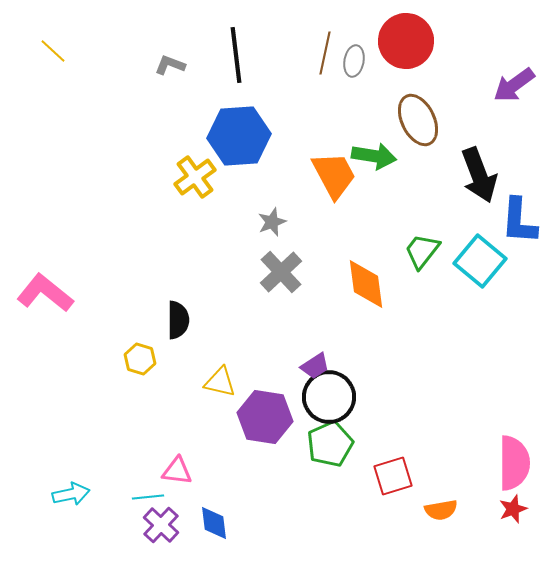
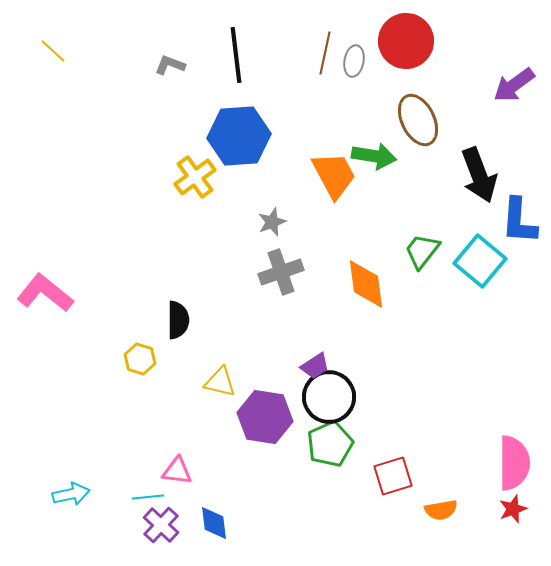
gray cross: rotated 24 degrees clockwise
